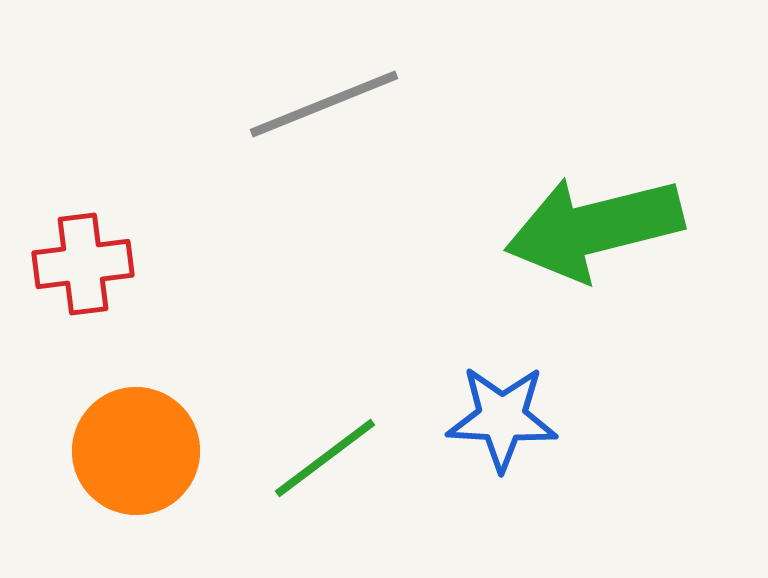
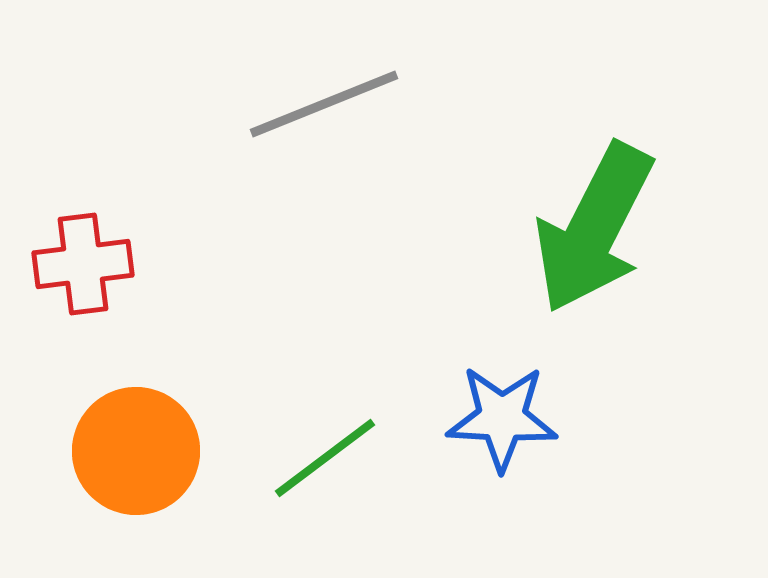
green arrow: rotated 49 degrees counterclockwise
